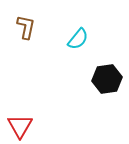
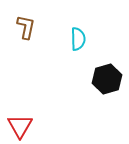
cyan semicircle: rotated 40 degrees counterclockwise
black hexagon: rotated 8 degrees counterclockwise
